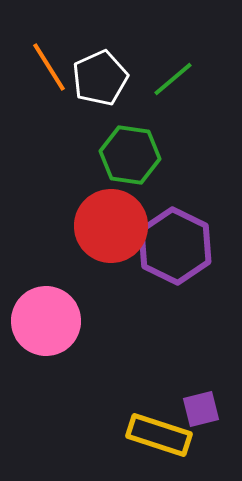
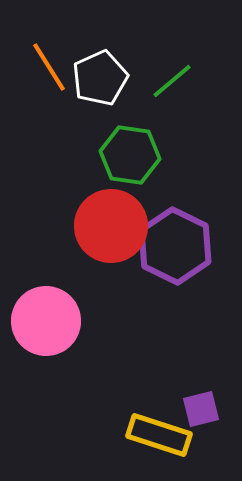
green line: moved 1 px left, 2 px down
